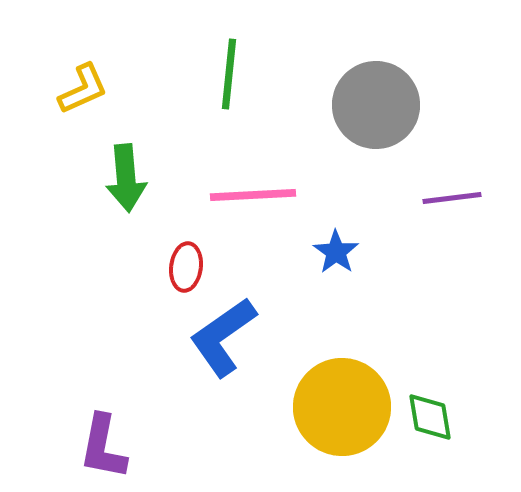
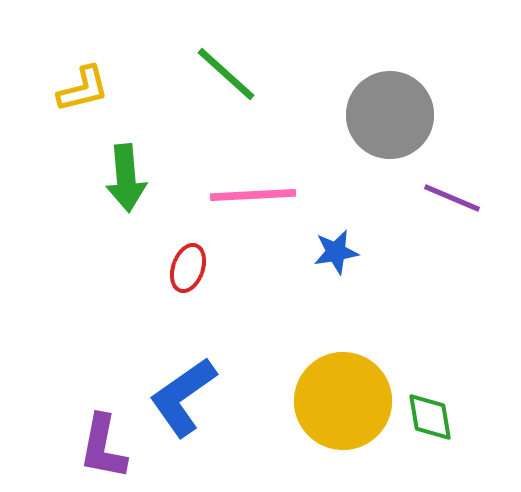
green line: moved 3 px left; rotated 54 degrees counterclockwise
yellow L-shape: rotated 10 degrees clockwise
gray circle: moved 14 px right, 10 px down
purple line: rotated 30 degrees clockwise
blue star: rotated 27 degrees clockwise
red ellipse: moved 2 px right, 1 px down; rotated 12 degrees clockwise
blue L-shape: moved 40 px left, 60 px down
yellow circle: moved 1 px right, 6 px up
